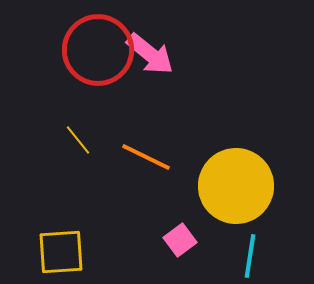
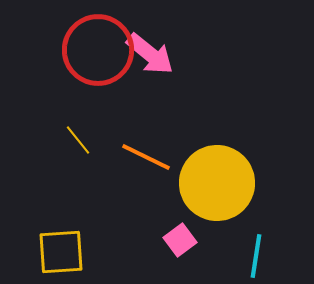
yellow circle: moved 19 px left, 3 px up
cyan line: moved 6 px right
